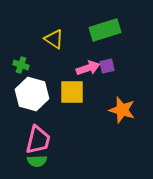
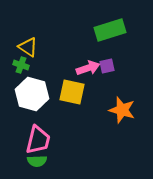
green rectangle: moved 5 px right
yellow triangle: moved 26 px left, 8 px down
yellow square: rotated 12 degrees clockwise
